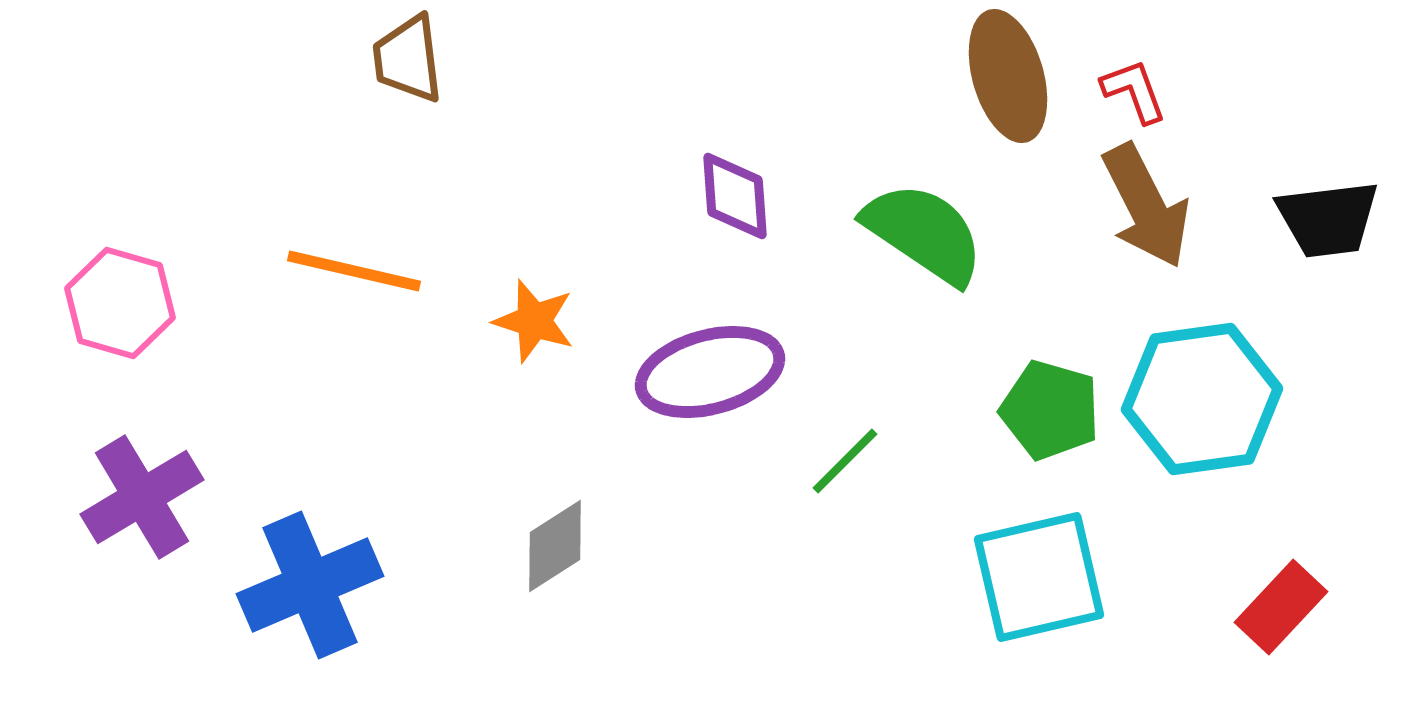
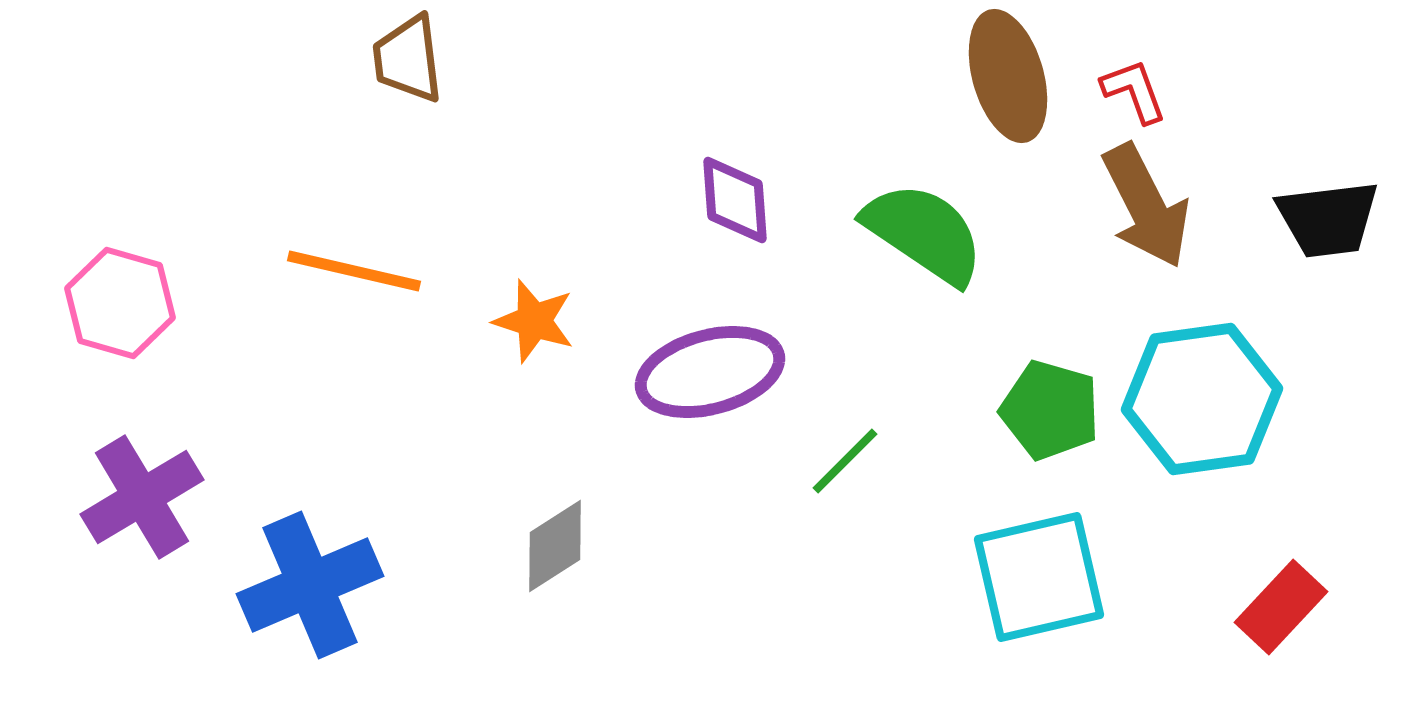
purple diamond: moved 4 px down
